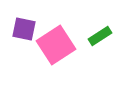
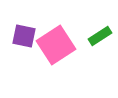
purple square: moved 7 px down
